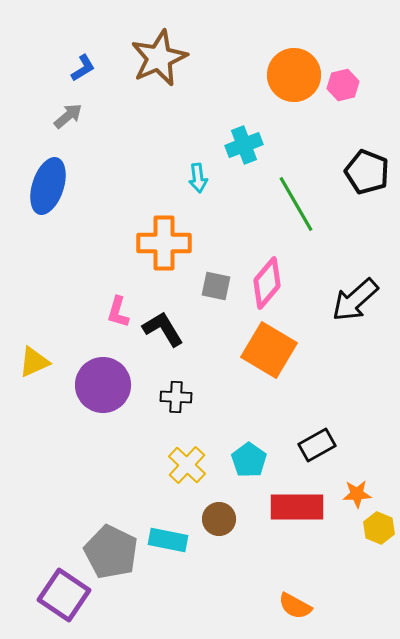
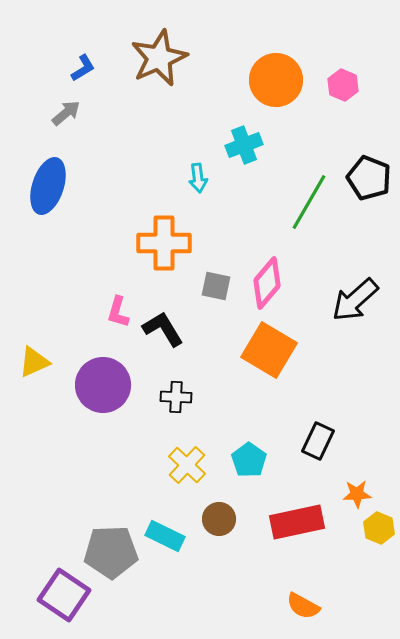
orange circle: moved 18 px left, 5 px down
pink hexagon: rotated 24 degrees counterclockwise
gray arrow: moved 2 px left, 3 px up
black pentagon: moved 2 px right, 6 px down
green line: moved 13 px right, 2 px up; rotated 60 degrees clockwise
black rectangle: moved 1 px right, 4 px up; rotated 36 degrees counterclockwise
red rectangle: moved 15 px down; rotated 12 degrees counterclockwise
cyan rectangle: moved 3 px left, 4 px up; rotated 15 degrees clockwise
gray pentagon: rotated 28 degrees counterclockwise
orange semicircle: moved 8 px right
